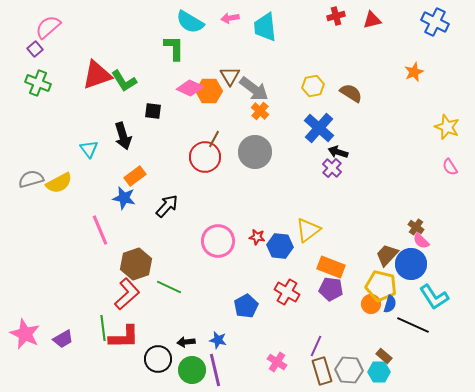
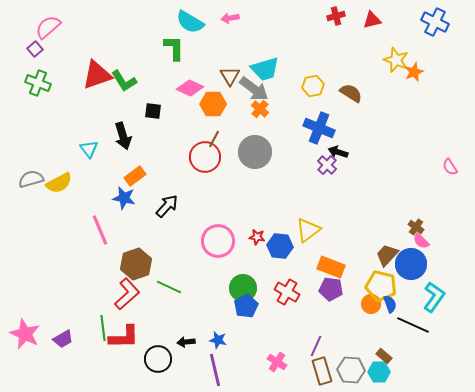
cyan trapezoid at (265, 27): moved 42 px down; rotated 100 degrees counterclockwise
orange hexagon at (209, 91): moved 4 px right, 13 px down
orange cross at (260, 111): moved 2 px up
yellow star at (447, 127): moved 51 px left, 67 px up
blue cross at (319, 128): rotated 20 degrees counterclockwise
purple cross at (332, 168): moved 5 px left, 3 px up
cyan L-shape at (434, 297): rotated 112 degrees counterclockwise
blue semicircle at (390, 304): rotated 36 degrees counterclockwise
green circle at (192, 370): moved 51 px right, 82 px up
gray hexagon at (349, 370): moved 2 px right
